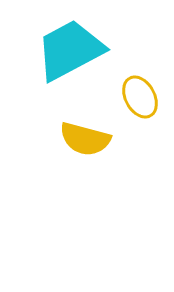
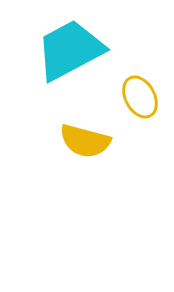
yellow semicircle: moved 2 px down
